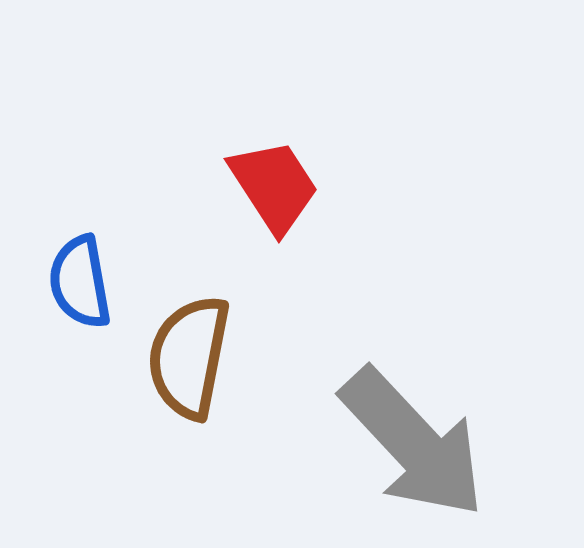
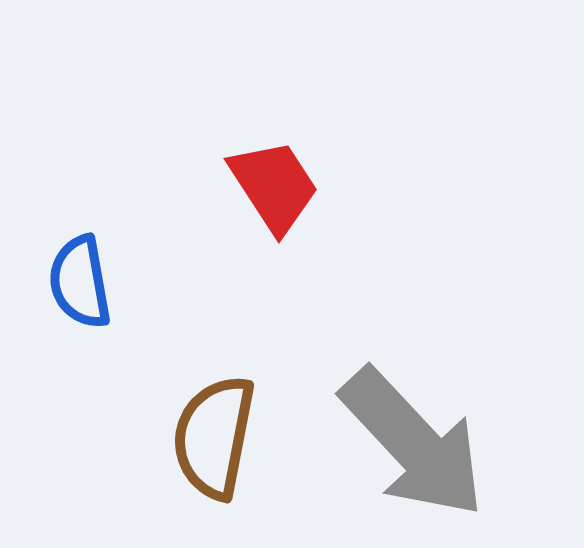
brown semicircle: moved 25 px right, 80 px down
